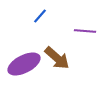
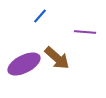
purple line: moved 1 px down
